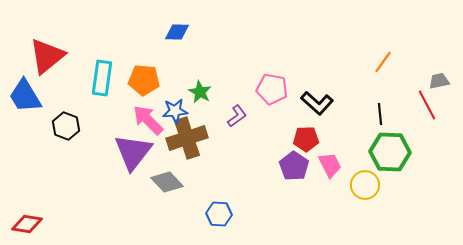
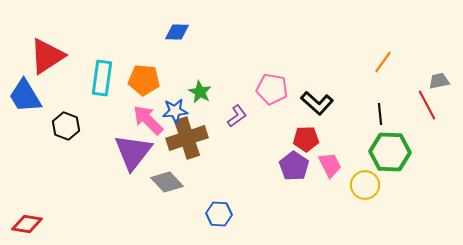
red triangle: rotated 6 degrees clockwise
